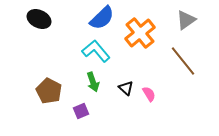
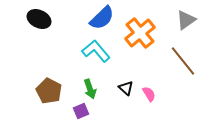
green arrow: moved 3 px left, 7 px down
